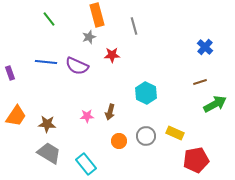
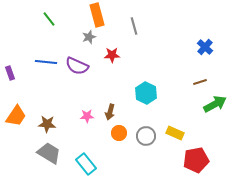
orange circle: moved 8 px up
